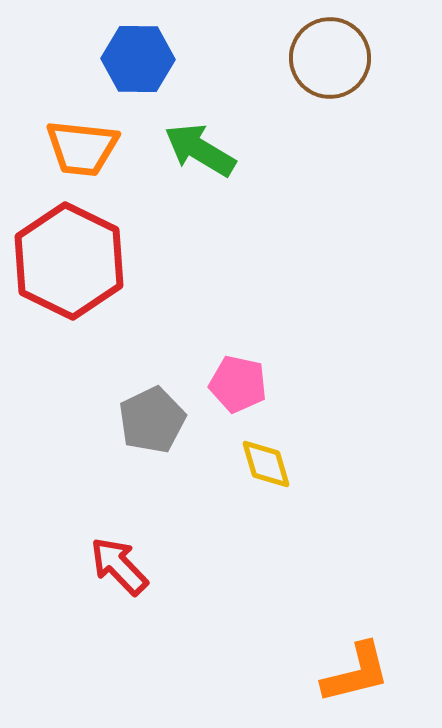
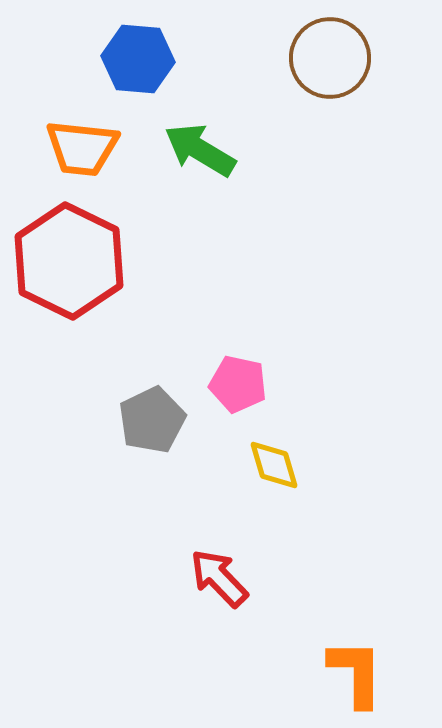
blue hexagon: rotated 4 degrees clockwise
yellow diamond: moved 8 px right, 1 px down
red arrow: moved 100 px right, 12 px down
orange L-shape: rotated 76 degrees counterclockwise
